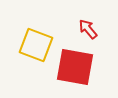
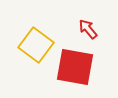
yellow square: rotated 16 degrees clockwise
